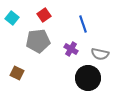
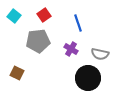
cyan square: moved 2 px right, 2 px up
blue line: moved 5 px left, 1 px up
